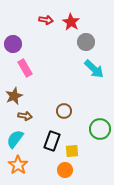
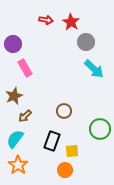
brown arrow: rotated 128 degrees clockwise
